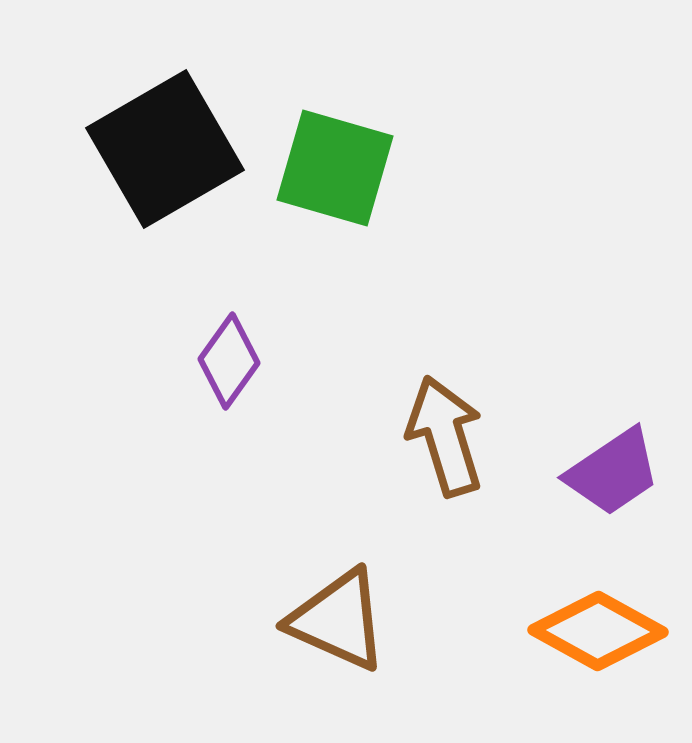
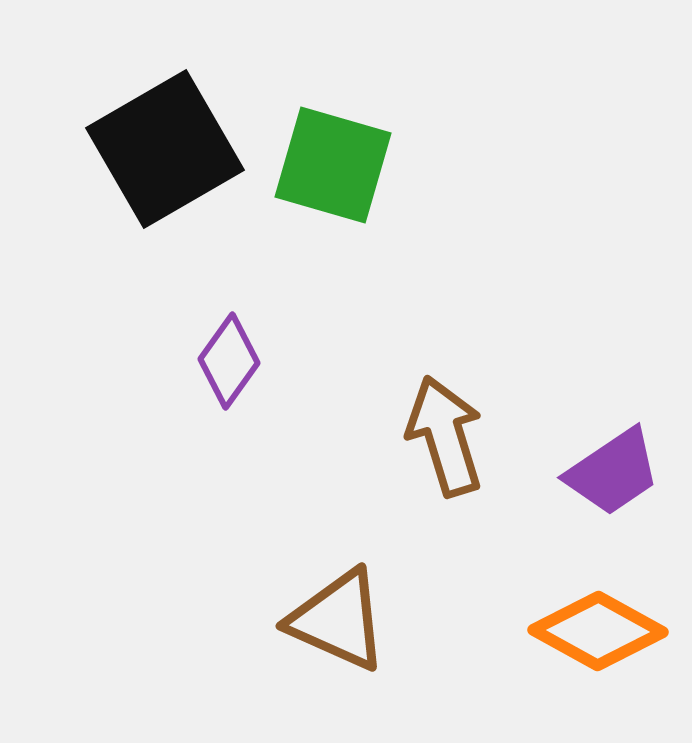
green square: moved 2 px left, 3 px up
